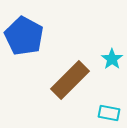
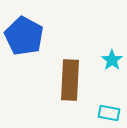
cyan star: moved 1 px down
brown rectangle: rotated 42 degrees counterclockwise
